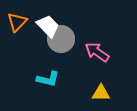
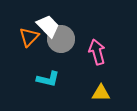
orange triangle: moved 12 px right, 15 px down
pink arrow: rotated 40 degrees clockwise
